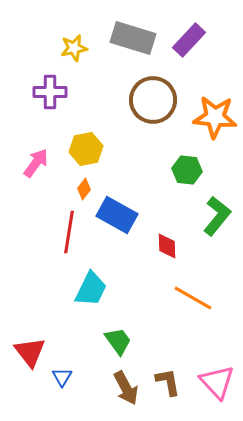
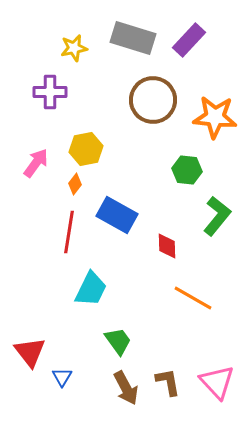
orange diamond: moved 9 px left, 5 px up
